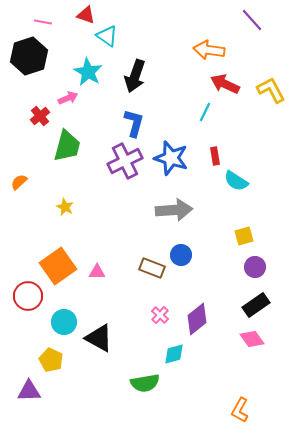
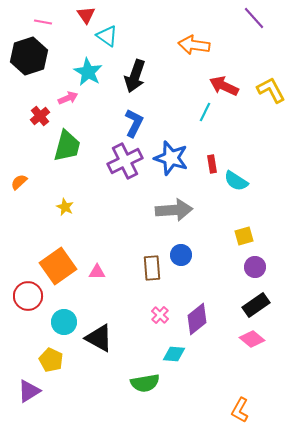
red triangle: rotated 36 degrees clockwise
purple line: moved 2 px right, 2 px up
orange arrow: moved 15 px left, 5 px up
red arrow: moved 1 px left, 2 px down
blue L-shape: rotated 12 degrees clockwise
red rectangle: moved 3 px left, 8 px down
brown rectangle: rotated 65 degrees clockwise
pink diamond: rotated 15 degrees counterclockwise
cyan diamond: rotated 20 degrees clockwise
purple triangle: rotated 30 degrees counterclockwise
